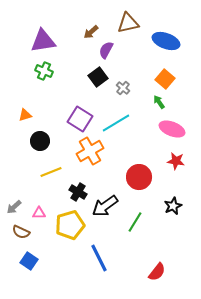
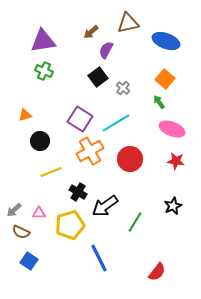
red circle: moved 9 px left, 18 px up
gray arrow: moved 3 px down
